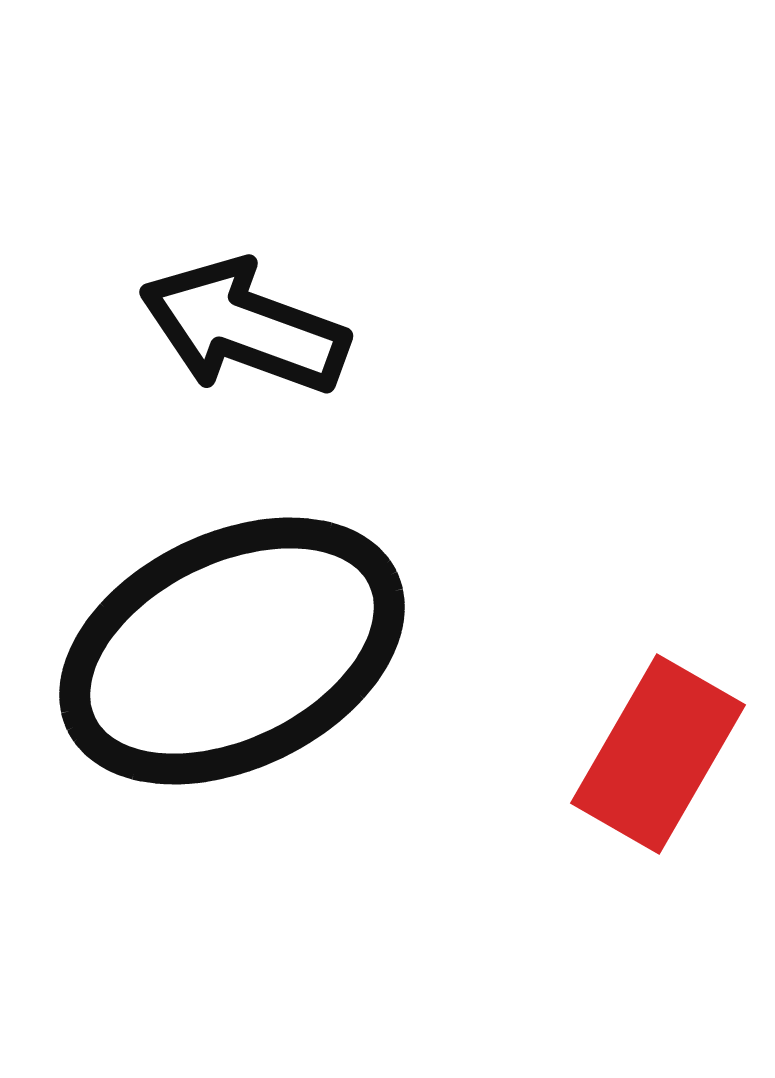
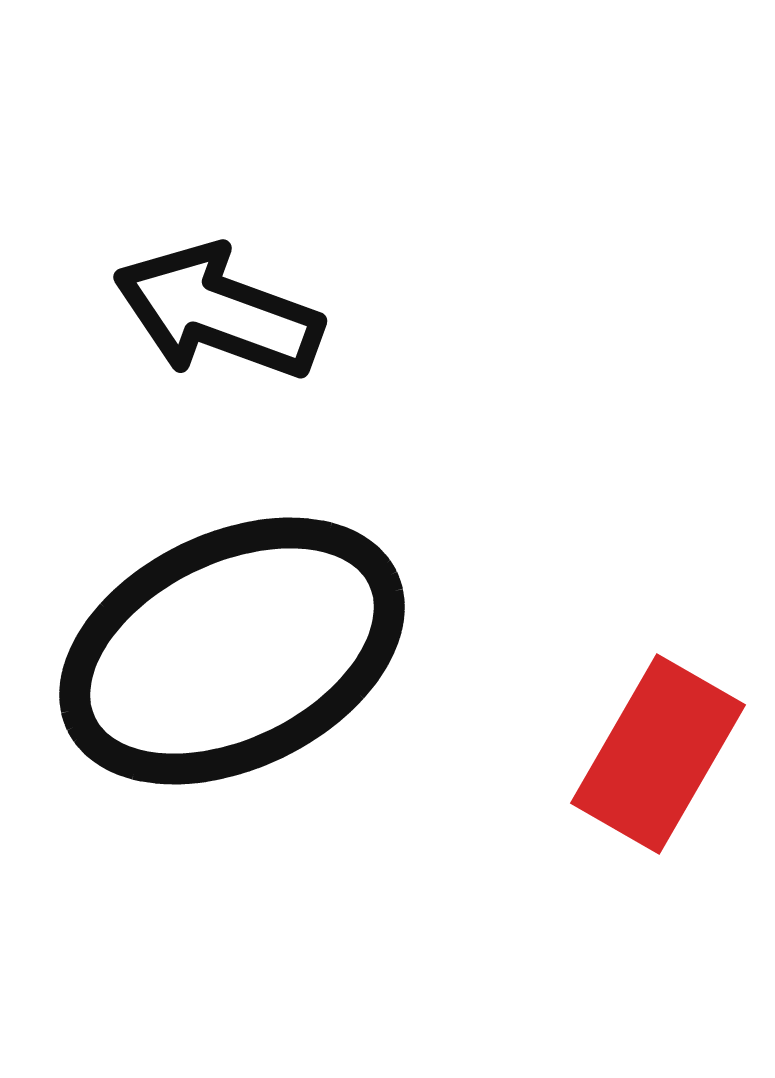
black arrow: moved 26 px left, 15 px up
